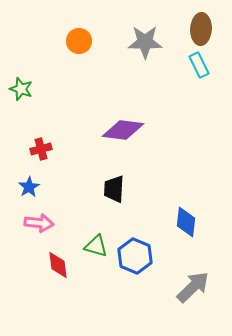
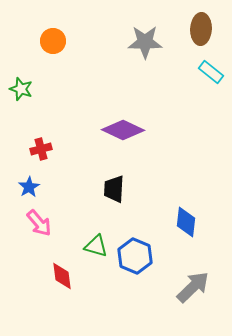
orange circle: moved 26 px left
cyan rectangle: moved 12 px right, 7 px down; rotated 25 degrees counterclockwise
purple diamond: rotated 18 degrees clockwise
pink arrow: rotated 44 degrees clockwise
red diamond: moved 4 px right, 11 px down
